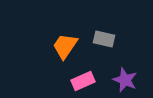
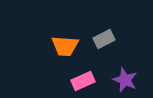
gray rectangle: rotated 40 degrees counterclockwise
orange trapezoid: rotated 120 degrees counterclockwise
